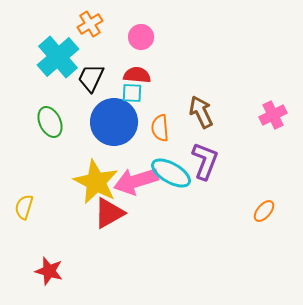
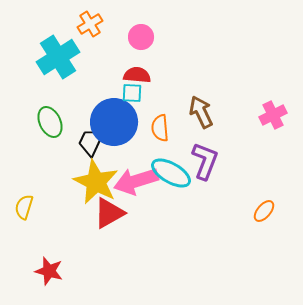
cyan cross: rotated 9 degrees clockwise
black trapezoid: moved 64 px down
